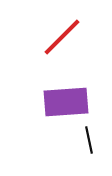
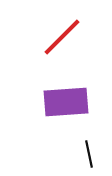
black line: moved 14 px down
